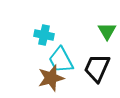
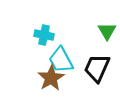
brown star: rotated 16 degrees counterclockwise
